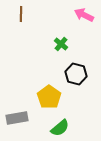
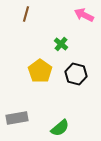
brown line: moved 5 px right; rotated 14 degrees clockwise
yellow pentagon: moved 9 px left, 26 px up
